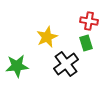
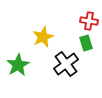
yellow star: moved 4 px left
green star: moved 1 px right, 1 px up; rotated 25 degrees counterclockwise
